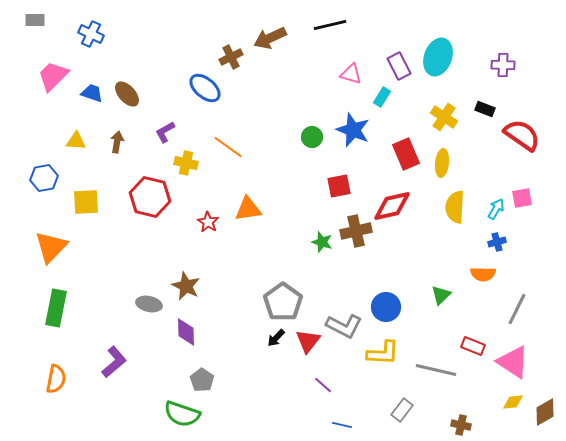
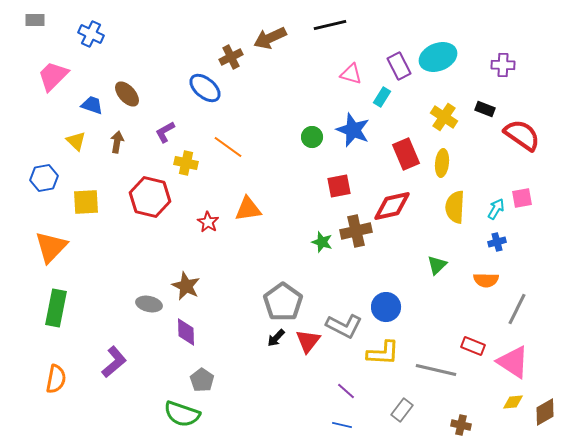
cyan ellipse at (438, 57): rotated 48 degrees clockwise
blue trapezoid at (92, 93): moved 12 px down
yellow triangle at (76, 141): rotated 40 degrees clockwise
orange semicircle at (483, 274): moved 3 px right, 6 px down
green triangle at (441, 295): moved 4 px left, 30 px up
purple line at (323, 385): moved 23 px right, 6 px down
